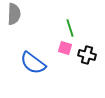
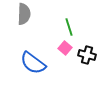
gray semicircle: moved 10 px right
green line: moved 1 px left, 1 px up
pink square: rotated 24 degrees clockwise
